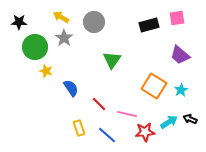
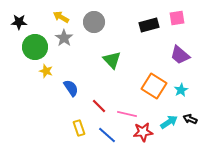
green triangle: rotated 18 degrees counterclockwise
red line: moved 2 px down
red star: moved 2 px left
